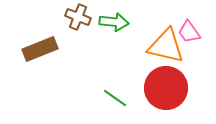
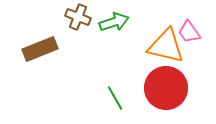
green arrow: rotated 24 degrees counterclockwise
green line: rotated 25 degrees clockwise
